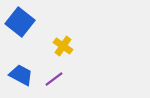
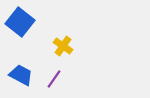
purple line: rotated 18 degrees counterclockwise
